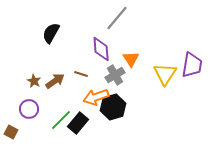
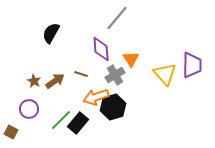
purple trapezoid: rotated 8 degrees counterclockwise
yellow triangle: rotated 15 degrees counterclockwise
